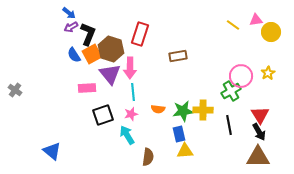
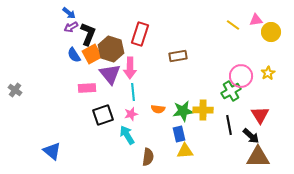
black arrow: moved 8 px left, 4 px down; rotated 18 degrees counterclockwise
